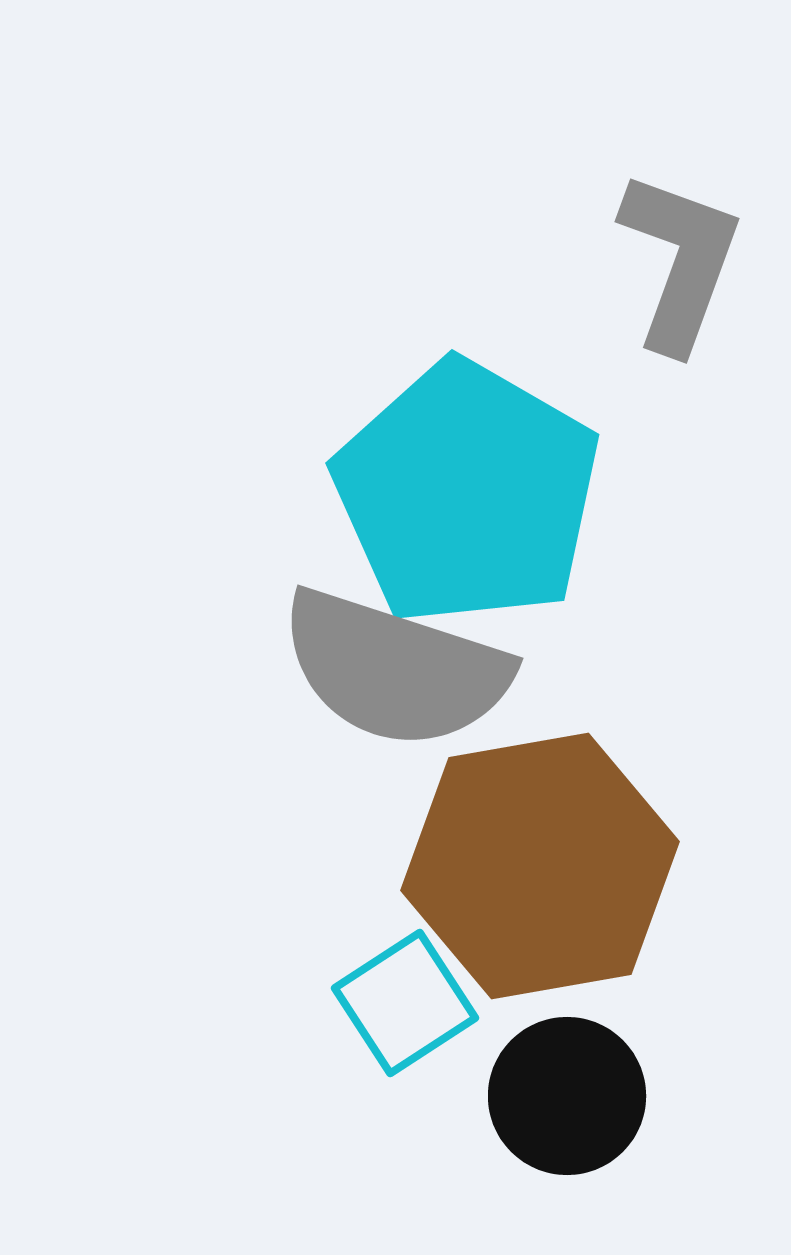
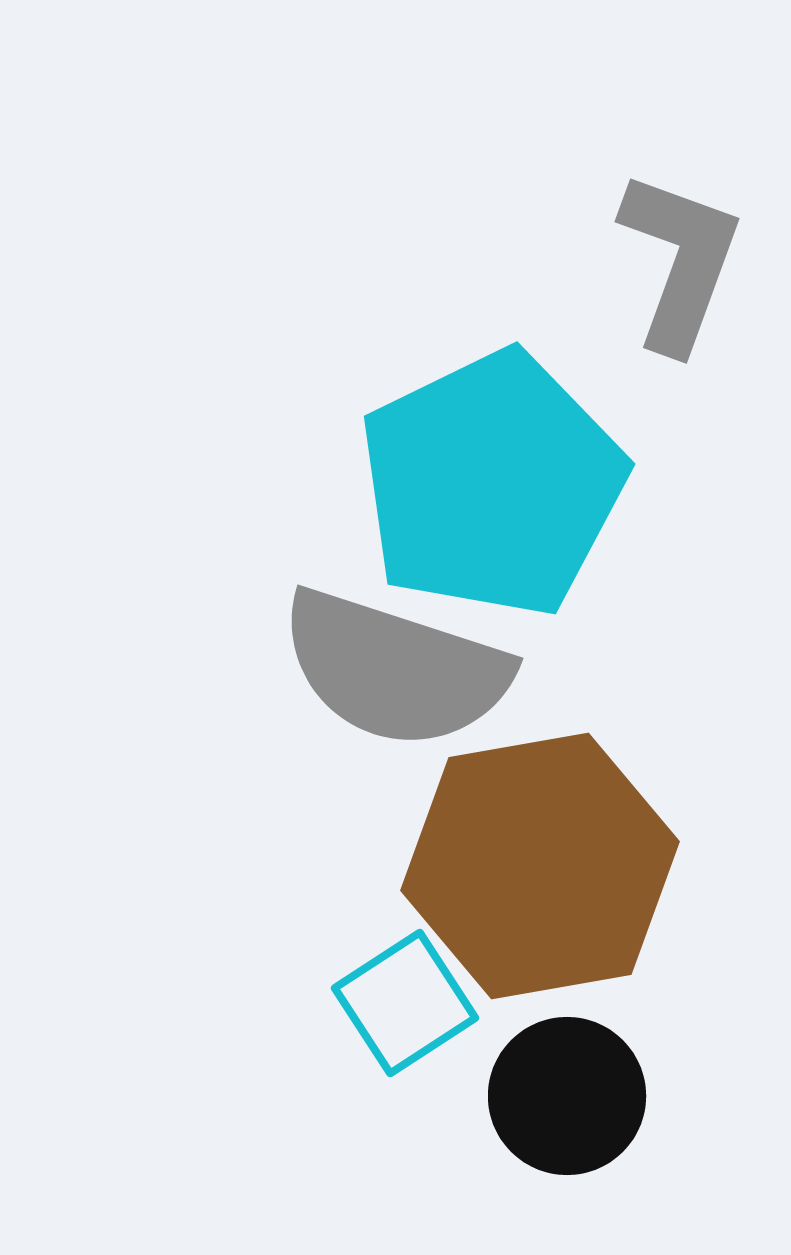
cyan pentagon: moved 25 px right, 9 px up; rotated 16 degrees clockwise
